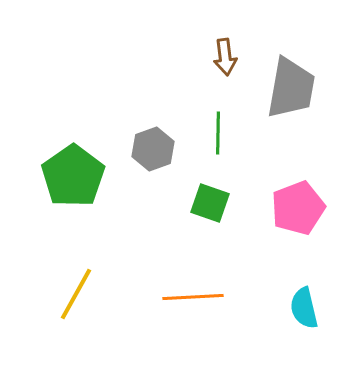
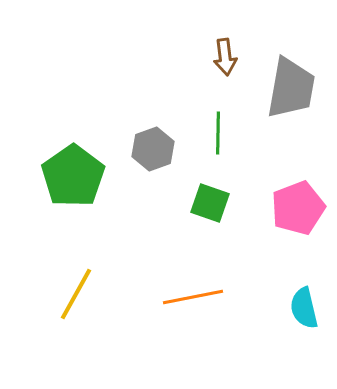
orange line: rotated 8 degrees counterclockwise
